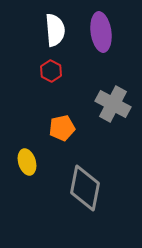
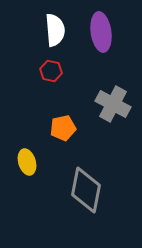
red hexagon: rotated 15 degrees counterclockwise
orange pentagon: moved 1 px right
gray diamond: moved 1 px right, 2 px down
